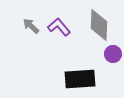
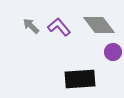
gray diamond: rotated 40 degrees counterclockwise
purple circle: moved 2 px up
